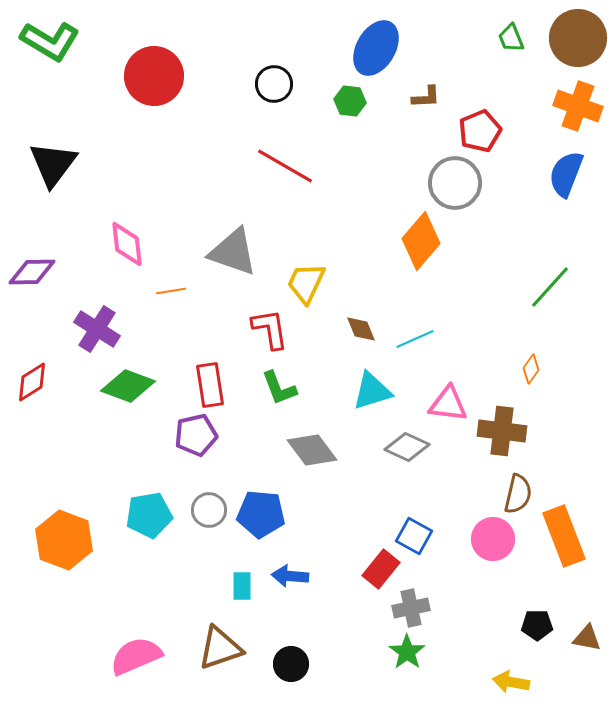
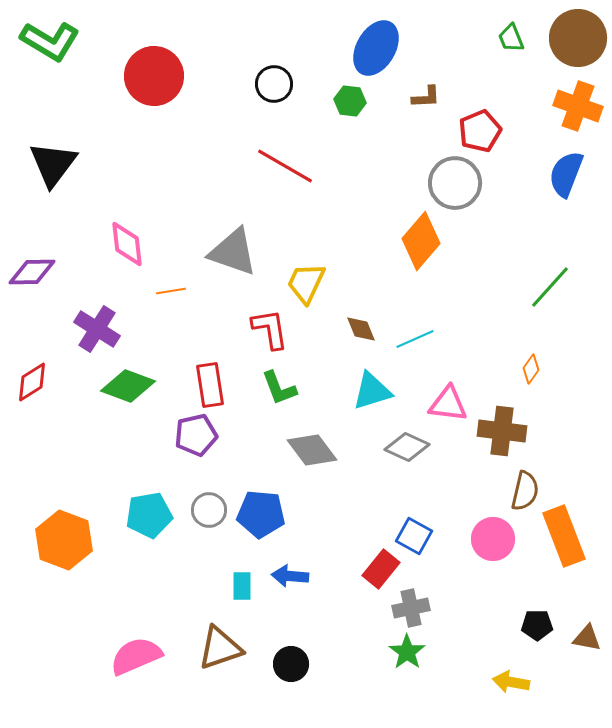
brown semicircle at (518, 494): moved 7 px right, 3 px up
